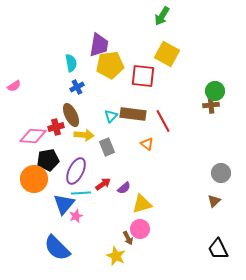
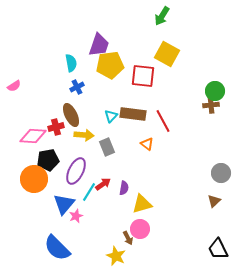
purple trapezoid: rotated 10 degrees clockwise
purple semicircle: rotated 40 degrees counterclockwise
cyan line: moved 8 px right, 1 px up; rotated 54 degrees counterclockwise
